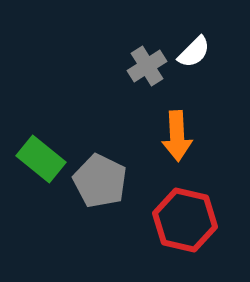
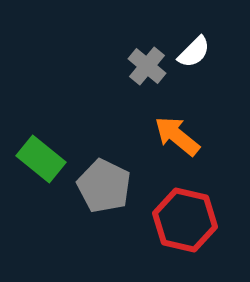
gray cross: rotated 18 degrees counterclockwise
orange arrow: rotated 132 degrees clockwise
gray pentagon: moved 4 px right, 5 px down
